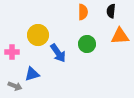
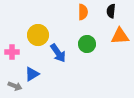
blue triangle: rotated 14 degrees counterclockwise
